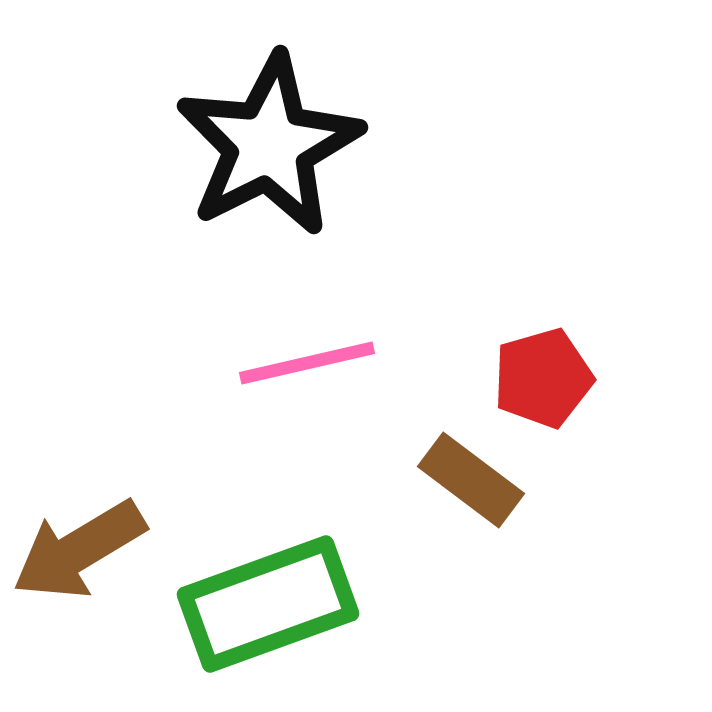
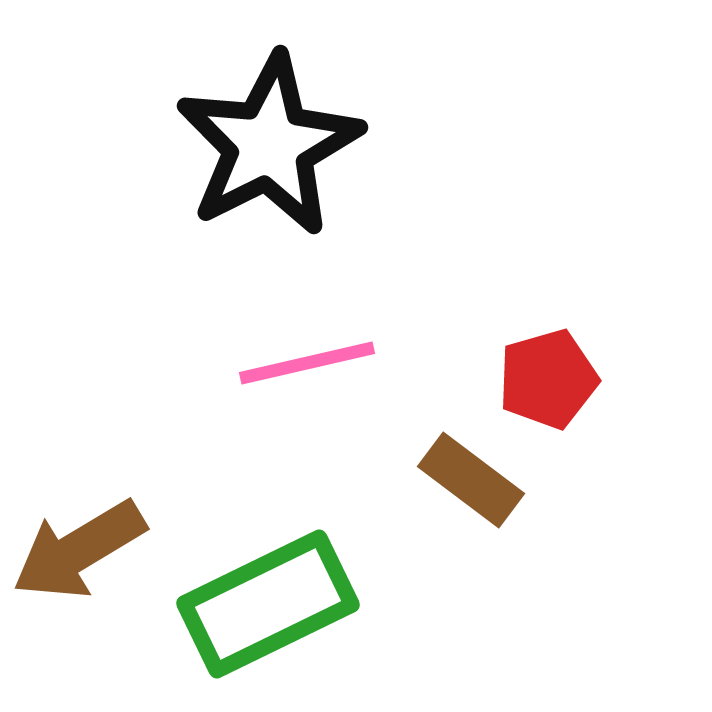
red pentagon: moved 5 px right, 1 px down
green rectangle: rotated 6 degrees counterclockwise
